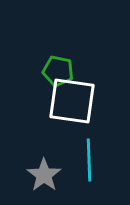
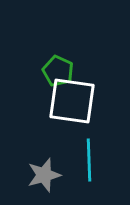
green pentagon: rotated 12 degrees clockwise
gray star: rotated 20 degrees clockwise
